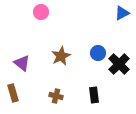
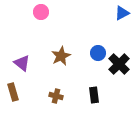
brown rectangle: moved 1 px up
